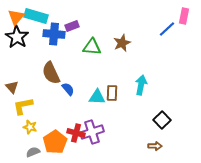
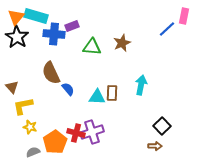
black square: moved 6 px down
